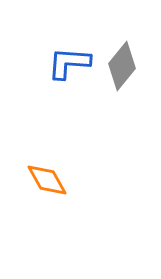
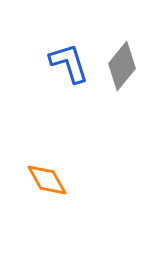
blue L-shape: rotated 69 degrees clockwise
